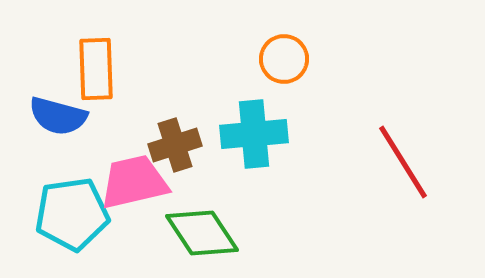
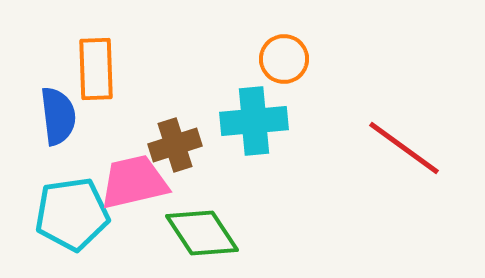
blue semicircle: rotated 112 degrees counterclockwise
cyan cross: moved 13 px up
red line: moved 1 px right, 14 px up; rotated 22 degrees counterclockwise
